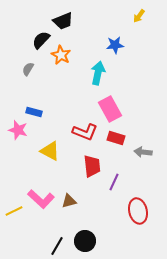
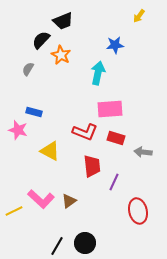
pink rectangle: rotated 65 degrees counterclockwise
brown triangle: rotated 21 degrees counterclockwise
black circle: moved 2 px down
